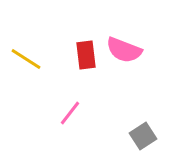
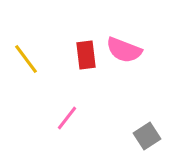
yellow line: rotated 20 degrees clockwise
pink line: moved 3 px left, 5 px down
gray square: moved 4 px right
